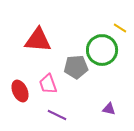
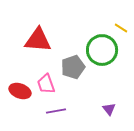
yellow line: moved 1 px right
gray pentagon: moved 3 px left; rotated 15 degrees counterclockwise
pink trapezoid: moved 2 px left
red ellipse: rotated 45 degrees counterclockwise
purple triangle: rotated 40 degrees clockwise
purple line: moved 1 px left, 4 px up; rotated 36 degrees counterclockwise
